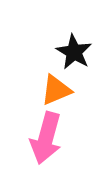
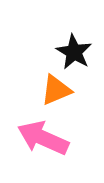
pink arrow: moved 3 px left; rotated 99 degrees clockwise
